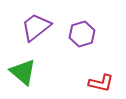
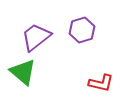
purple trapezoid: moved 10 px down
purple hexagon: moved 4 px up
